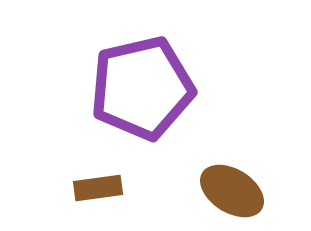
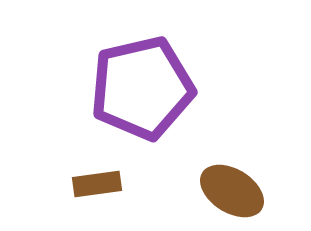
brown rectangle: moved 1 px left, 4 px up
